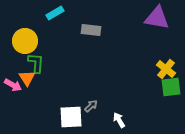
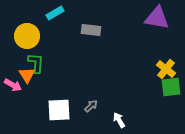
yellow circle: moved 2 px right, 5 px up
orange triangle: moved 3 px up
white square: moved 12 px left, 7 px up
